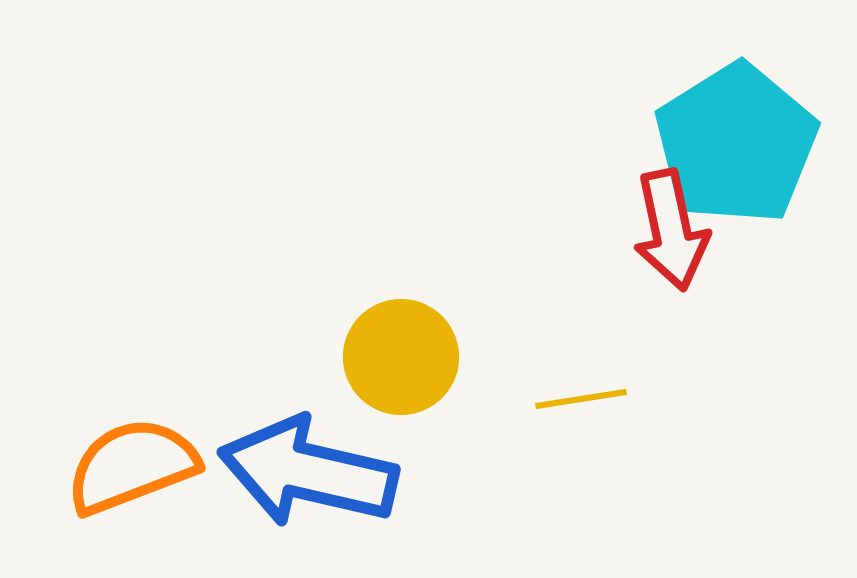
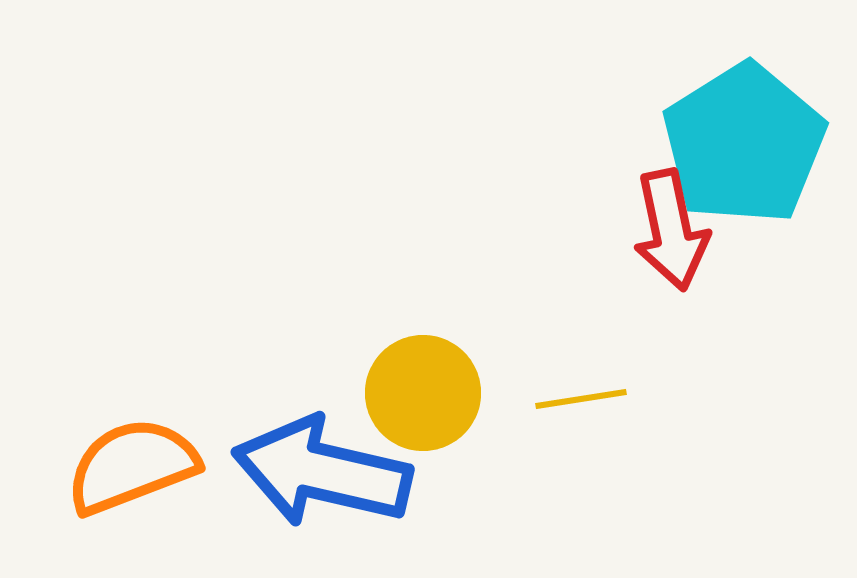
cyan pentagon: moved 8 px right
yellow circle: moved 22 px right, 36 px down
blue arrow: moved 14 px right
